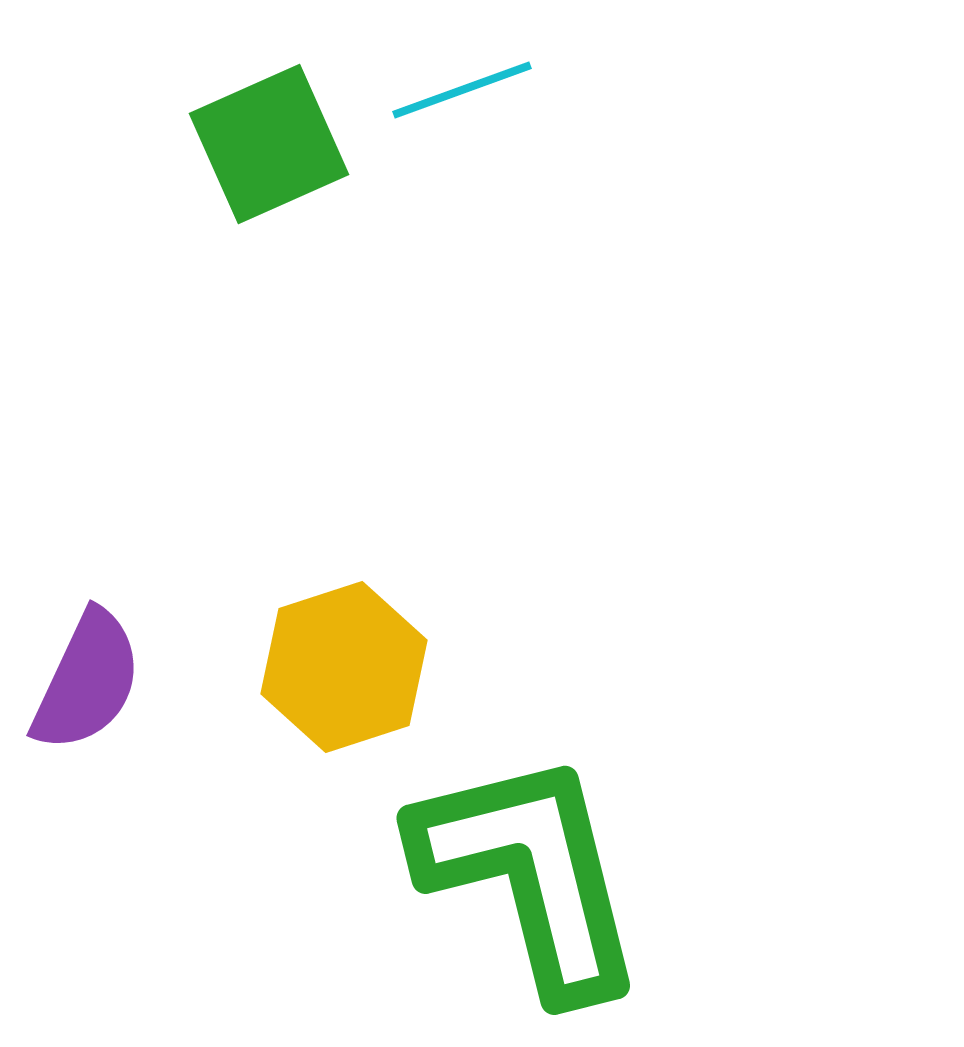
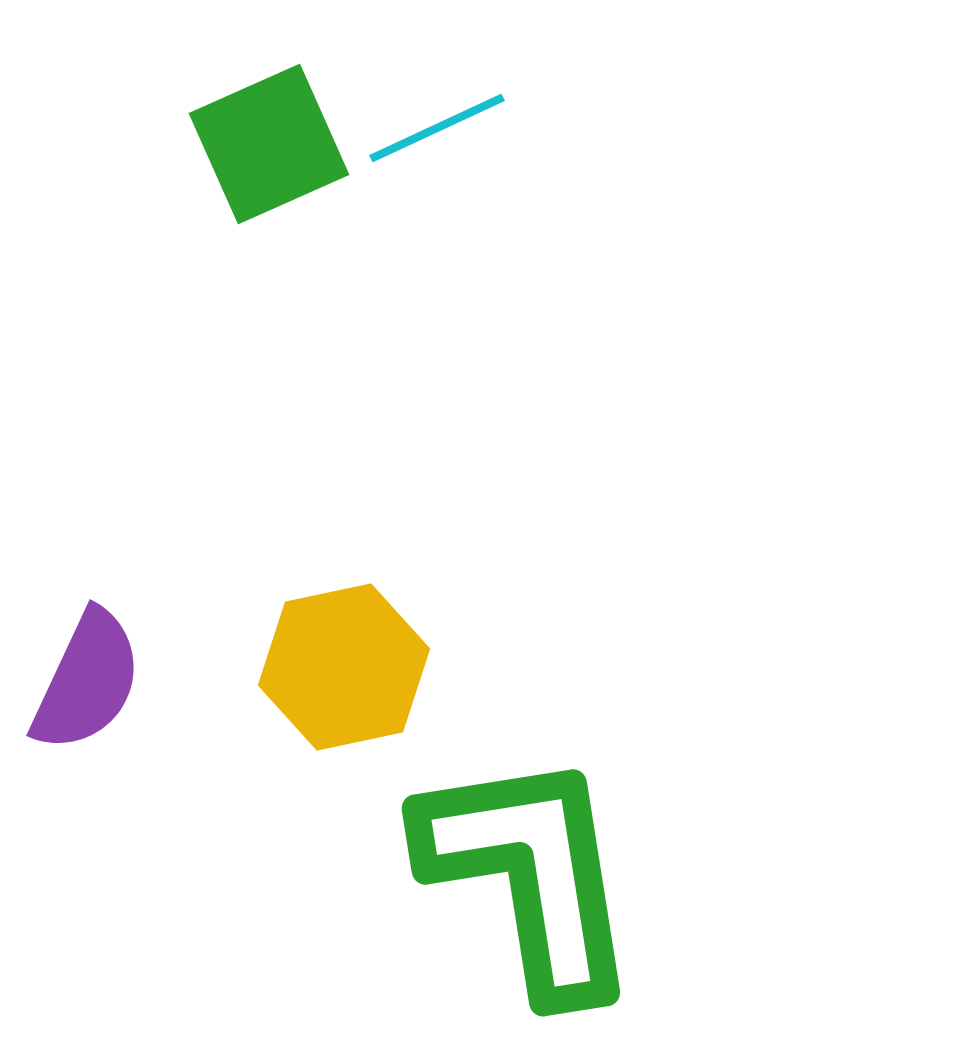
cyan line: moved 25 px left, 38 px down; rotated 5 degrees counterclockwise
yellow hexagon: rotated 6 degrees clockwise
green L-shape: rotated 5 degrees clockwise
